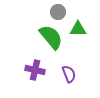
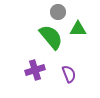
purple cross: rotated 30 degrees counterclockwise
